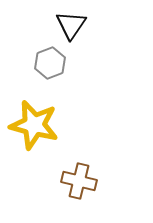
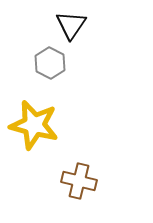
gray hexagon: rotated 12 degrees counterclockwise
